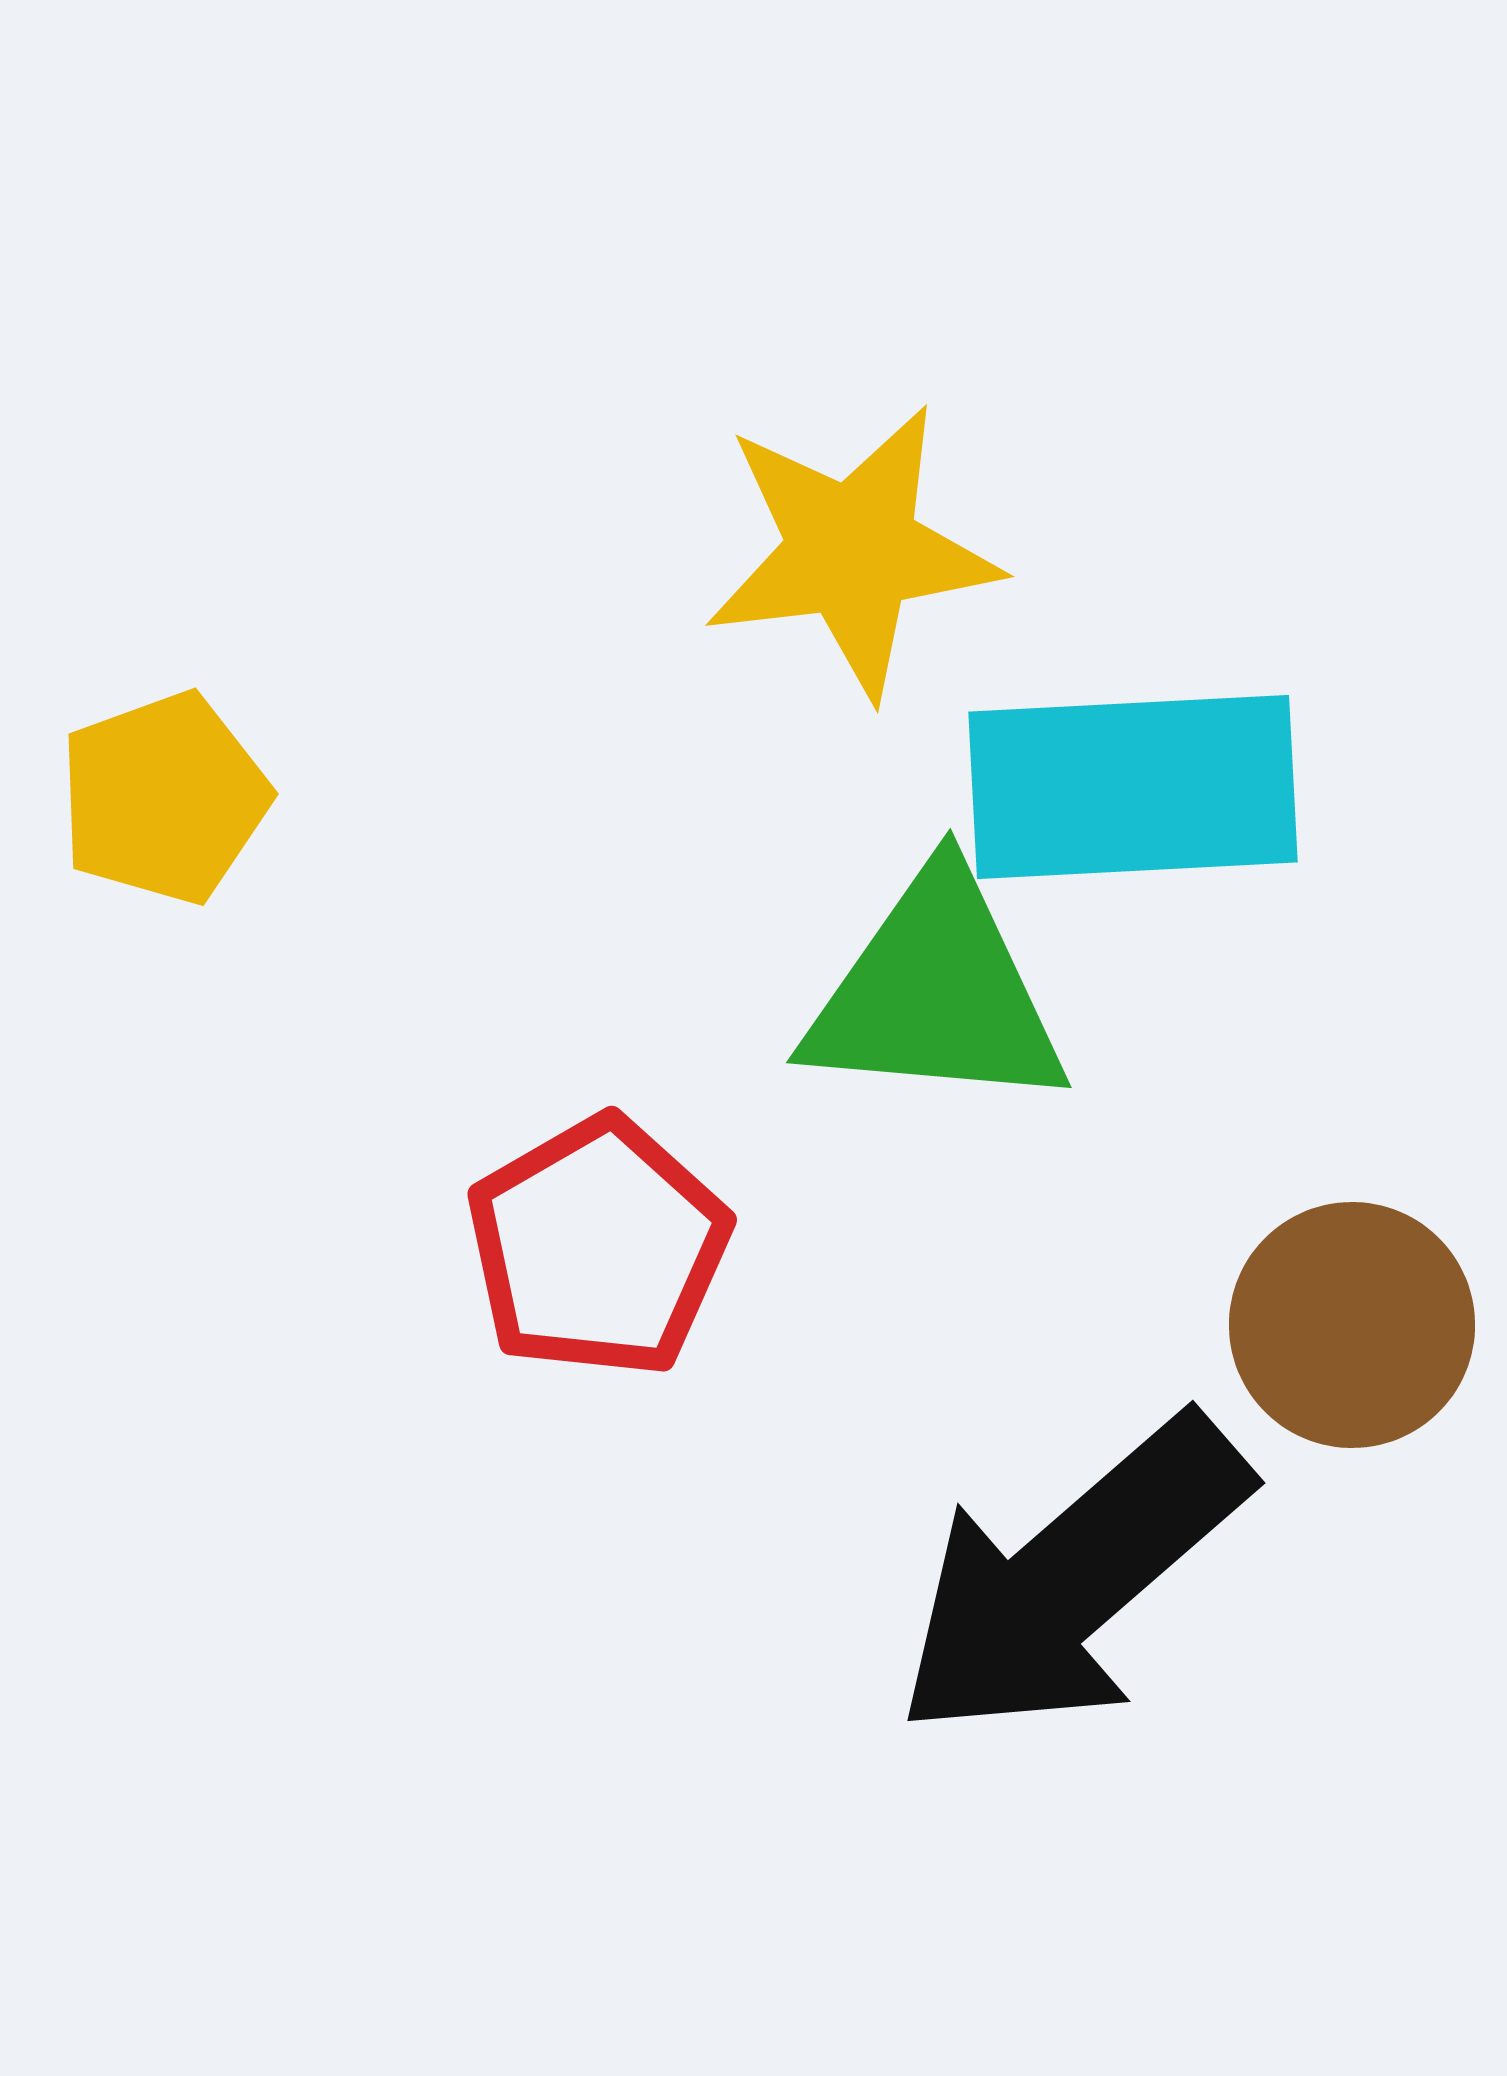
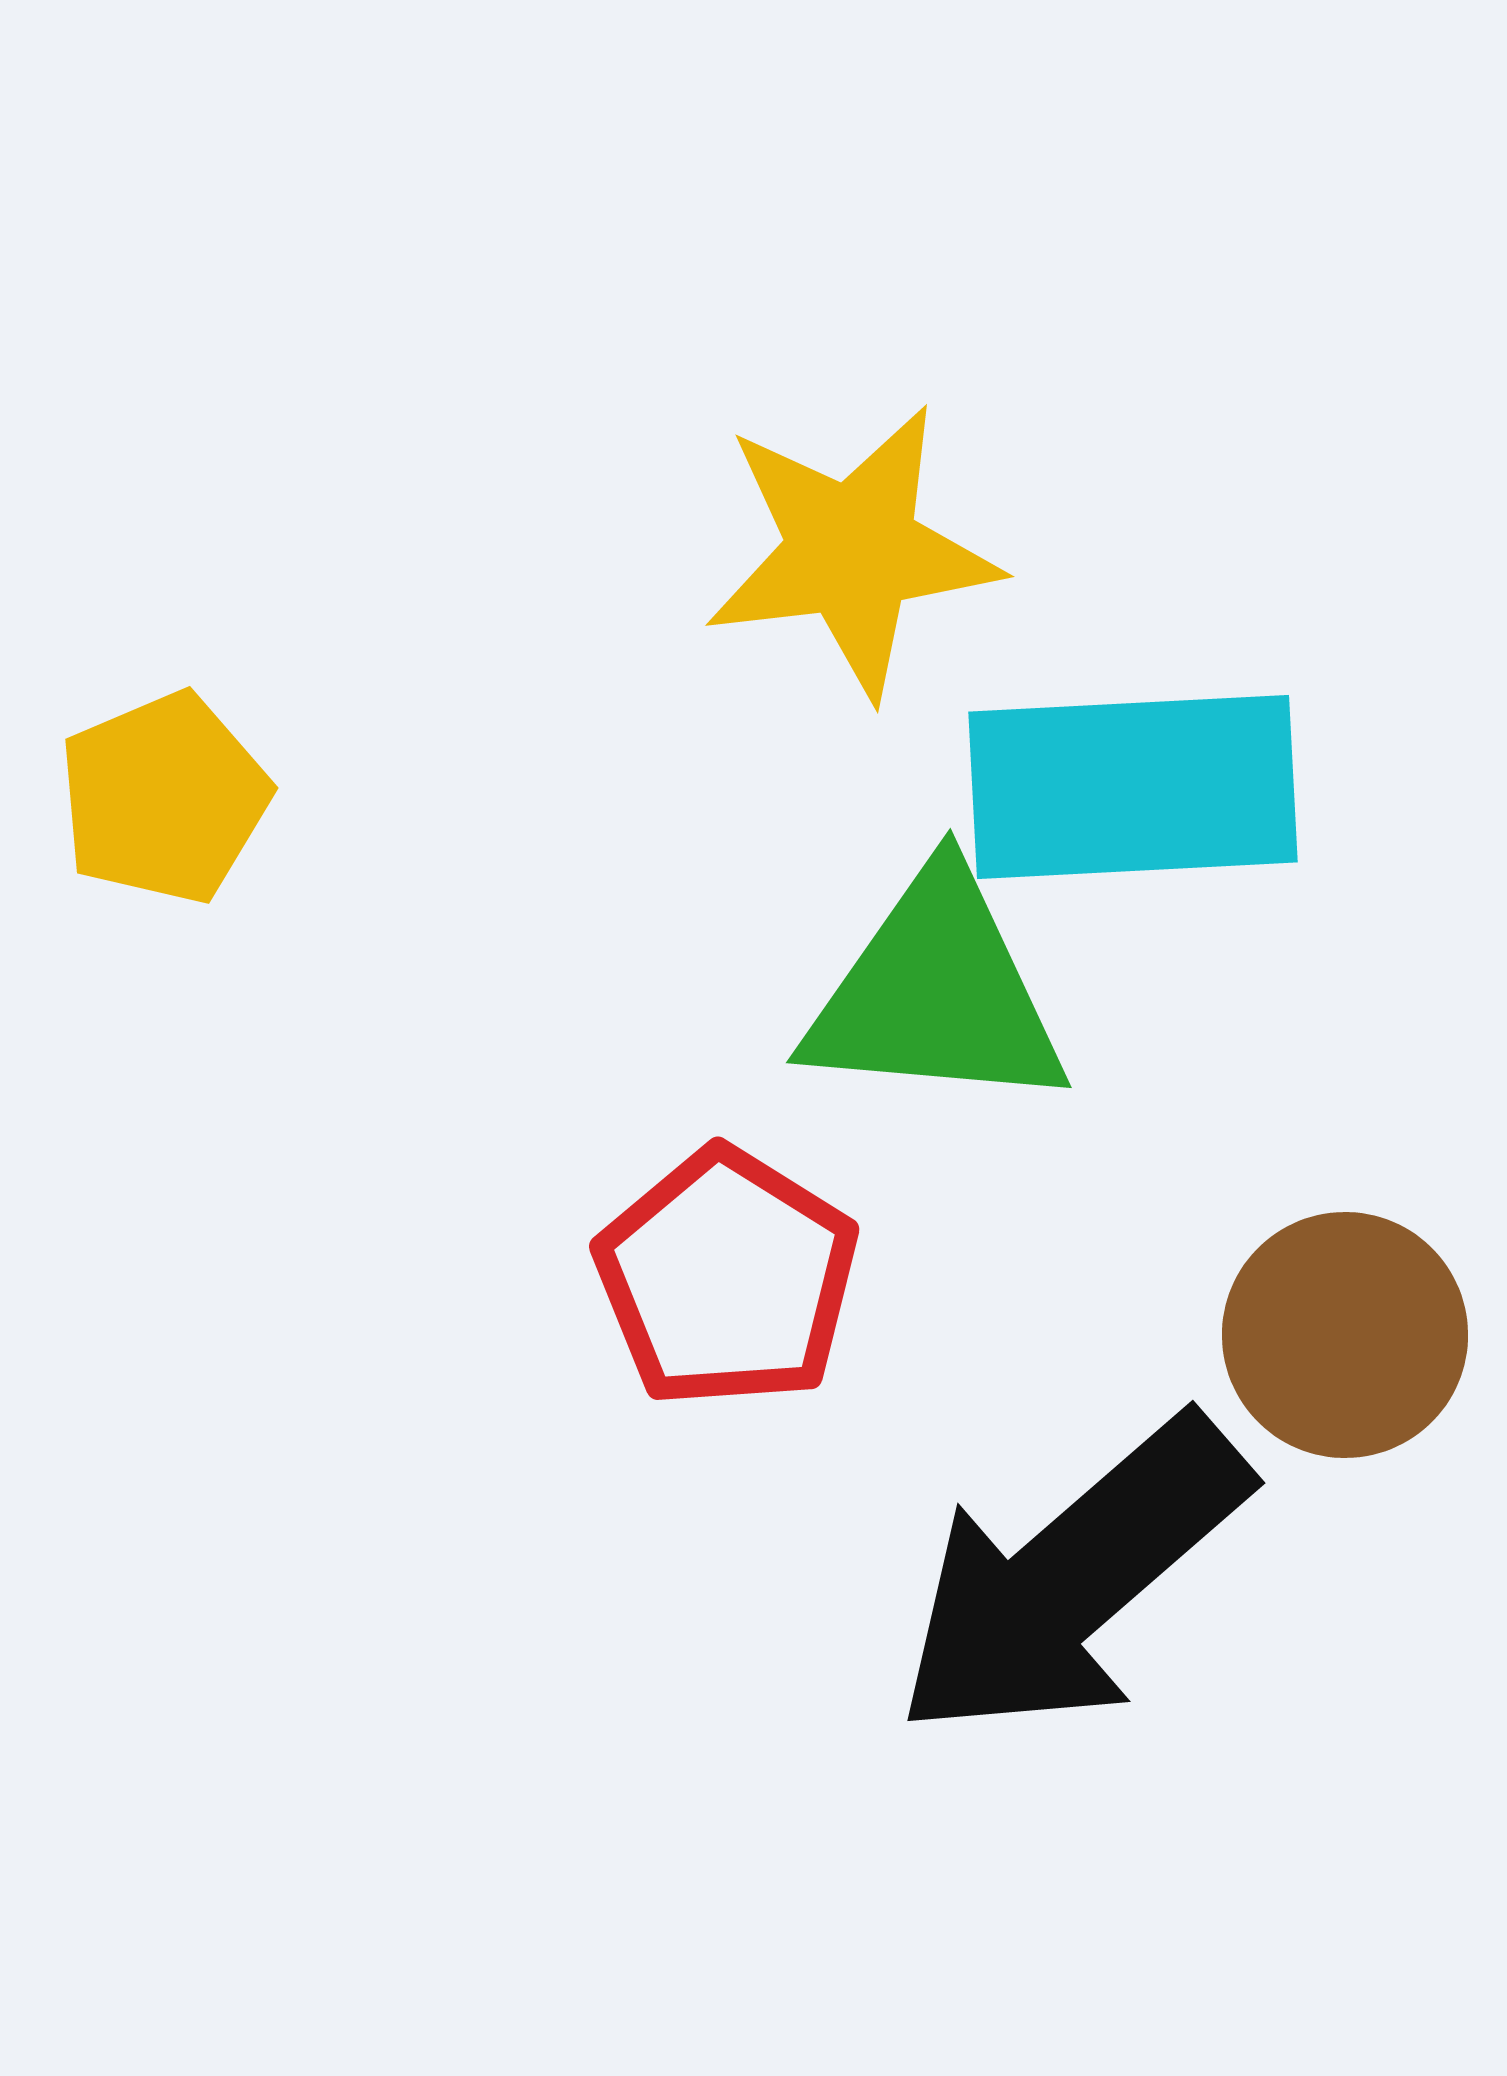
yellow pentagon: rotated 3 degrees counterclockwise
red pentagon: moved 129 px right, 31 px down; rotated 10 degrees counterclockwise
brown circle: moved 7 px left, 10 px down
